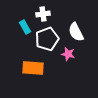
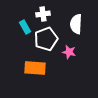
white semicircle: moved 8 px up; rotated 30 degrees clockwise
white pentagon: moved 1 px left
pink star: moved 1 px right, 2 px up
orange rectangle: moved 2 px right
